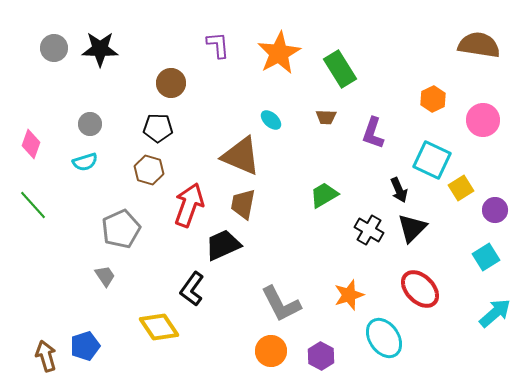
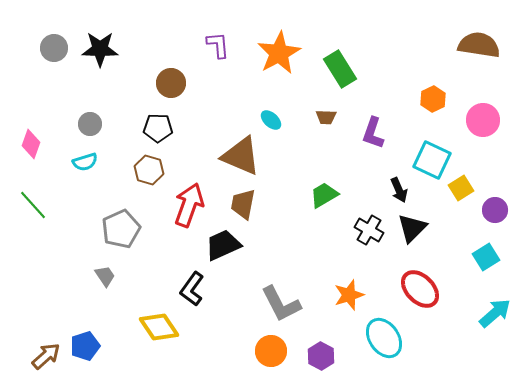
brown arrow at (46, 356): rotated 64 degrees clockwise
